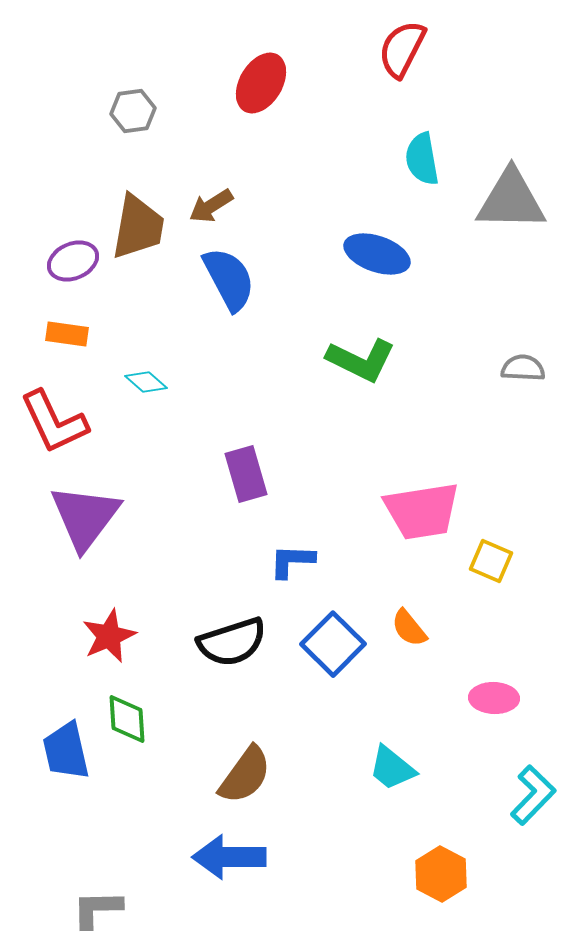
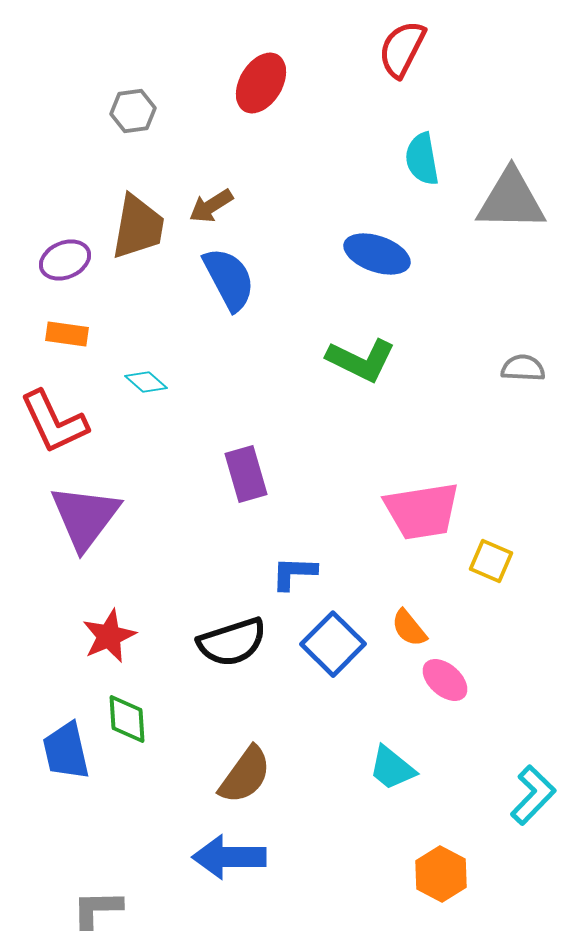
purple ellipse: moved 8 px left, 1 px up
blue L-shape: moved 2 px right, 12 px down
pink ellipse: moved 49 px left, 18 px up; rotated 39 degrees clockwise
